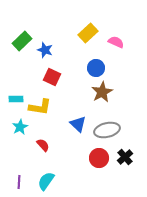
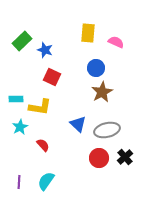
yellow rectangle: rotated 42 degrees counterclockwise
